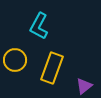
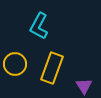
yellow circle: moved 4 px down
purple triangle: rotated 24 degrees counterclockwise
